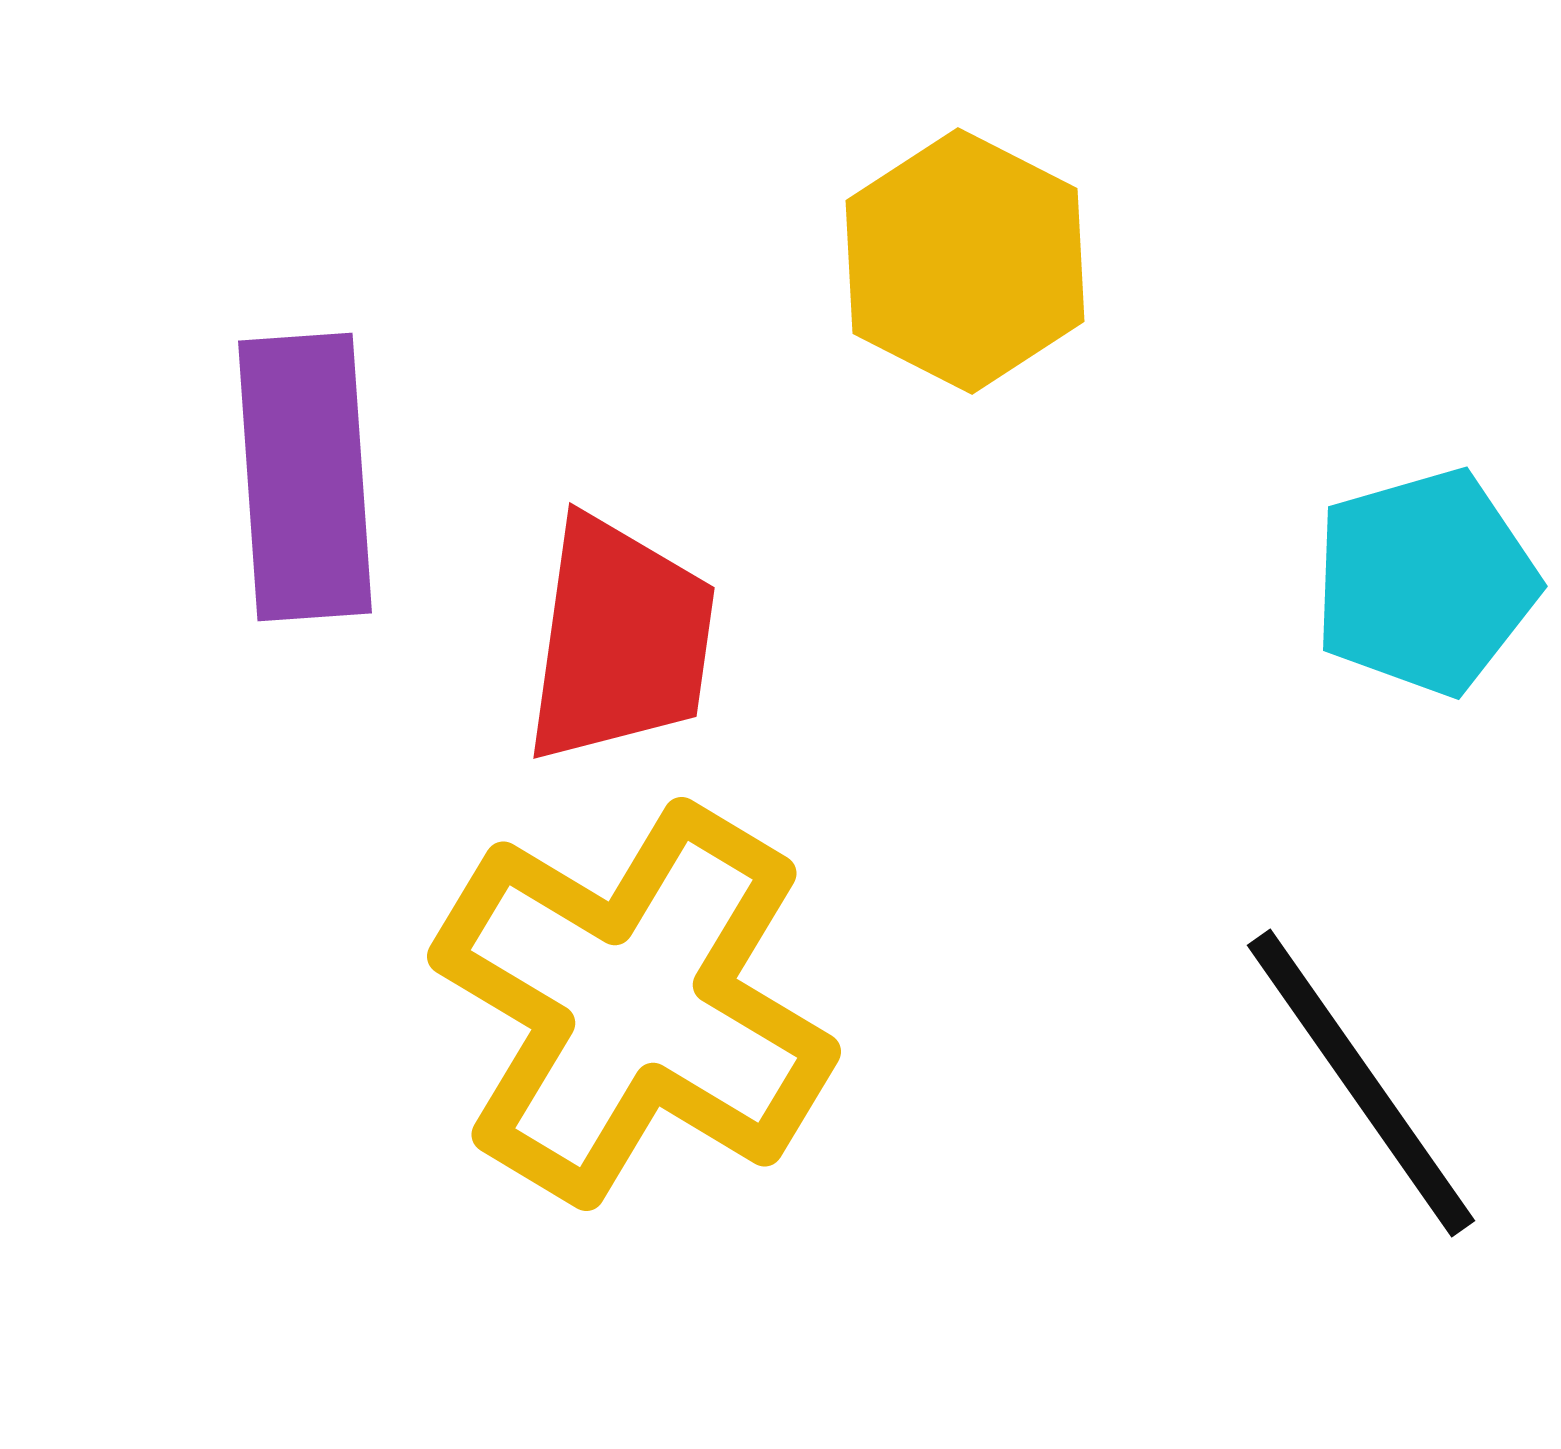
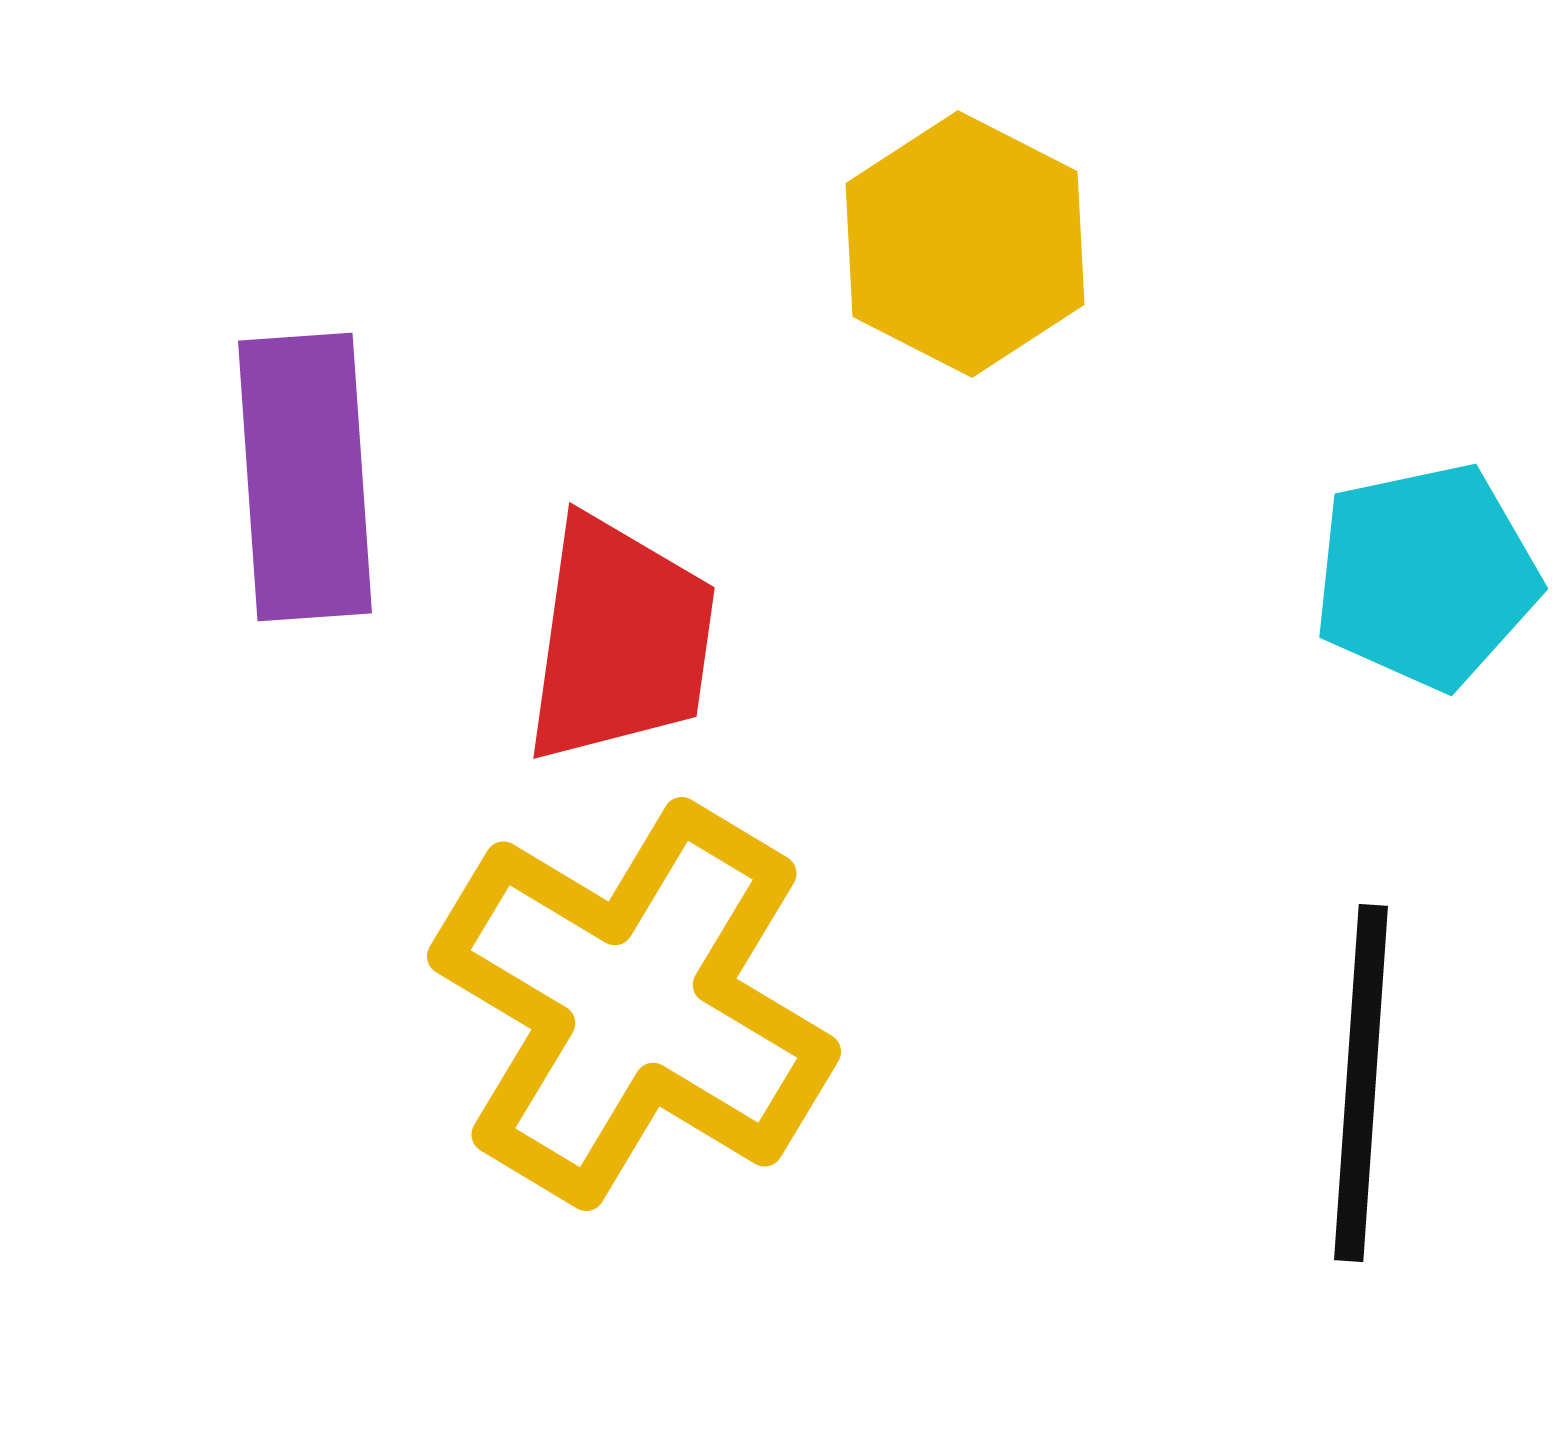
yellow hexagon: moved 17 px up
cyan pentagon: moved 1 px right, 6 px up; rotated 4 degrees clockwise
black line: rotated 39 degrees clockwise
